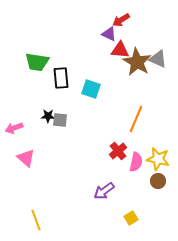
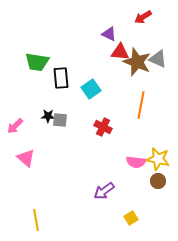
red arrow: moved 22 px right, 3 px up
red triangle: moved 2 px down
brown star: rotated 8 degrees counterclockwise
cyan square: rotated 36 degrees clockwise
orange line: moved 5 px right, 14 px up; rotated 12 degrees counterclockwise
pink arrow: moved 1 px right, 2 px up; rotated 24 degrees counterclockwise
red cross: moved 15 px left, 24 px up; rotated 24 degrees counterclockwise
pink semicircle: rotated 84 degrees clockwise
yellow line: rotated 10 degrees clockwise
